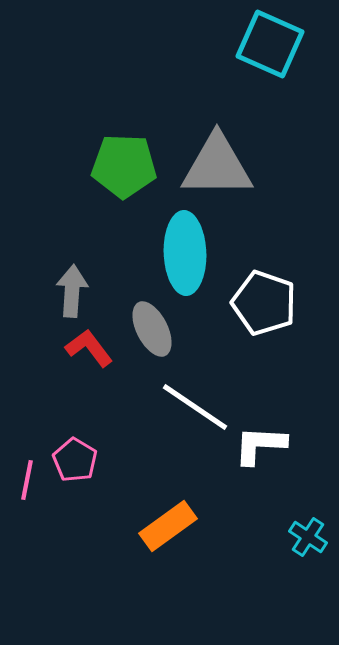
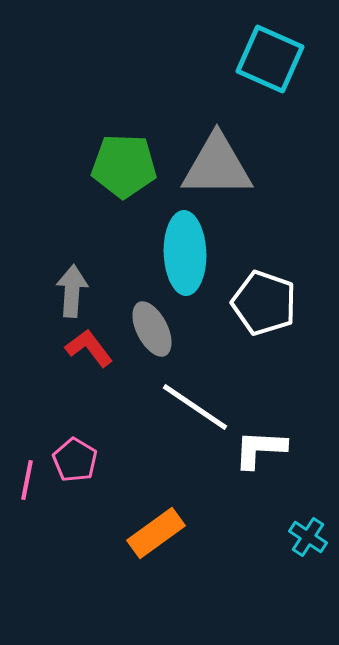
cyan square: moved 15 px down
white L-shape: moved 4 px down
orange rectangle: moved 12 px left, 7 px down
